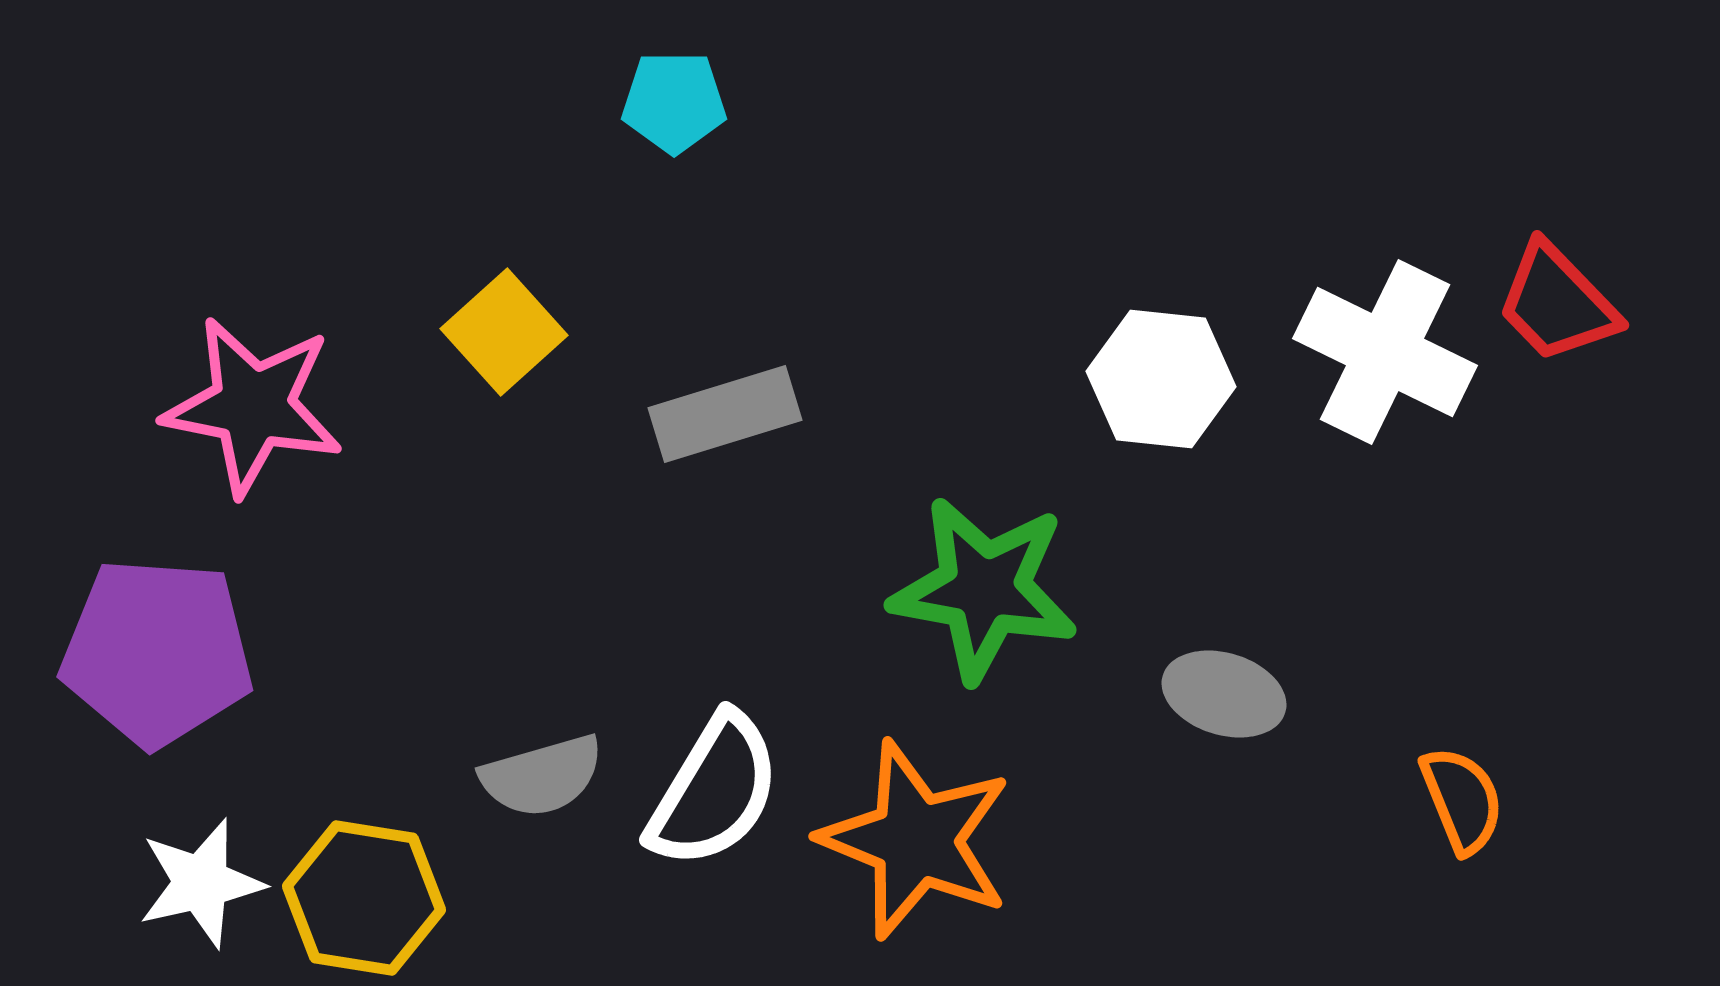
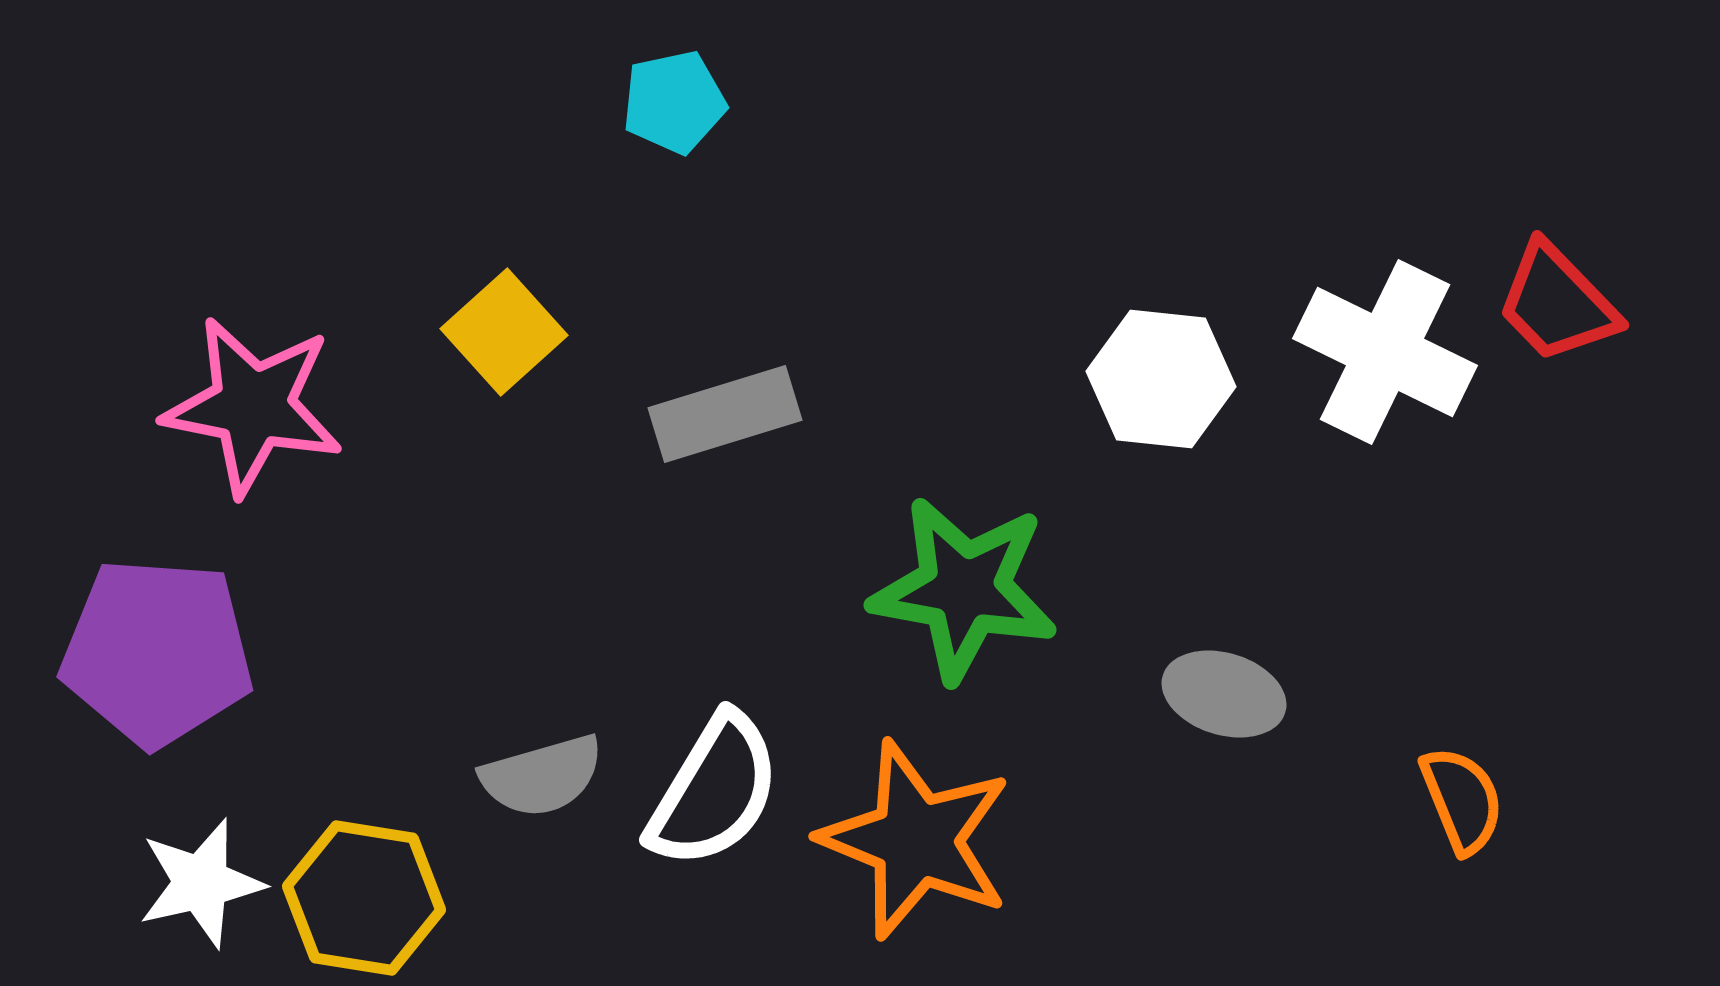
cyan pentagon: rotated 12 degrees counterclockwise
green star: moved 20 px left
